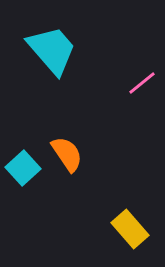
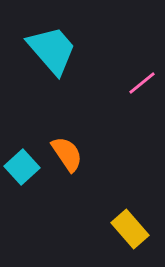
cyan square: moved 1 px left, 1 px up
